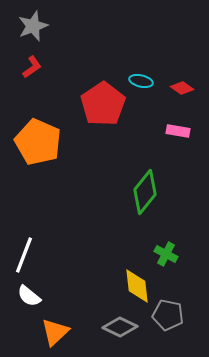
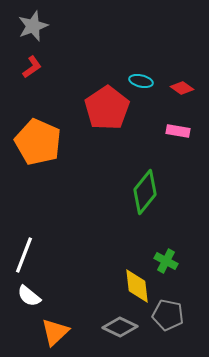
red pentagon: moved 4 px right, 4 px down
green cross: moved 7 px down
